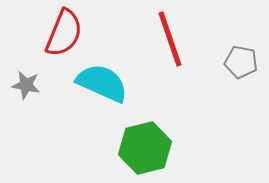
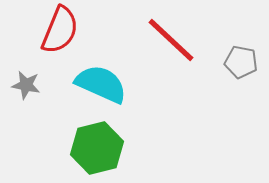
red semicircle: moved 4 px left, 3 px up
red line: moved 1 px right, 1 px down; rotated 28 degrees counterclockwise
cyan semicircle: moved 1 px left, 1 px down
green hexagon: moved 48 px left
